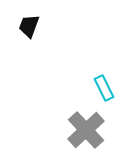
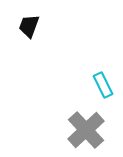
cyan rectangle: moved 1 px left, 3 px up
